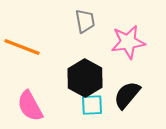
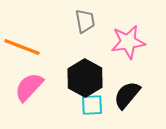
pink semicircle: moved 1 px left, 19 px up; rotated 72 degrees clockwise
